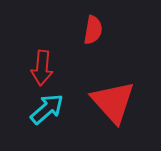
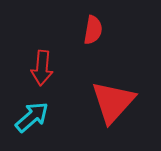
red triangle: rotated 24 degrees clockwise
cyan arrow: moved 15 px left, 8 px down
